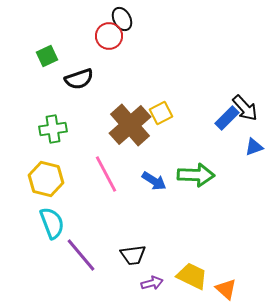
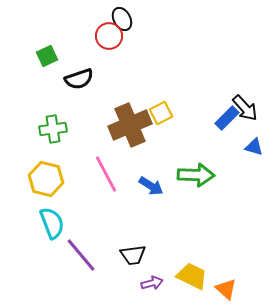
brown cross: rotated 18 degrees clockwise
blue triangle: rotated 36 degrees clockwise
blue arrow: moved 3 px left, 5 px down
